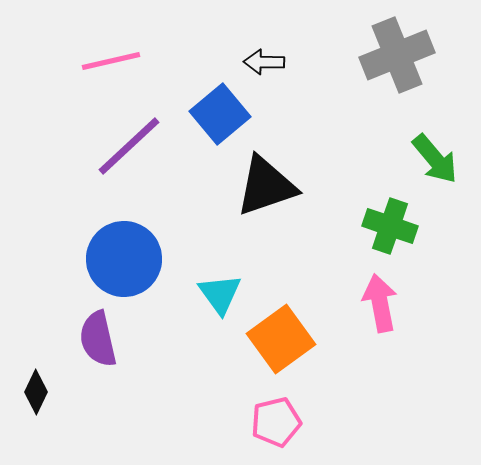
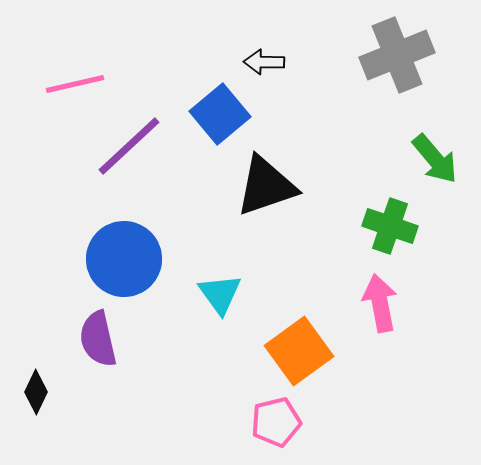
pink line: moved 36 px left, 23 px down
orange square: moved 18 px right, 12 px down
